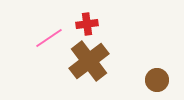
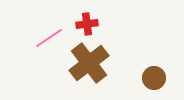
brown cross: moved 2 px down
brown circle: moved 3 px left, 2 px up
